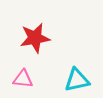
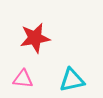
cyan triangle: moved 5 px left
